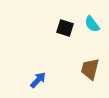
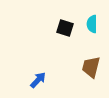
cyan semicircle: rotated 36 degrees clockwise
brown trapezoid: moved 1 px right, 2 px up
